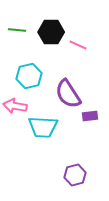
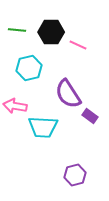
cyan hexagon: moved 8 px up
purple rectangle: rotated 42 degrees clockwise
